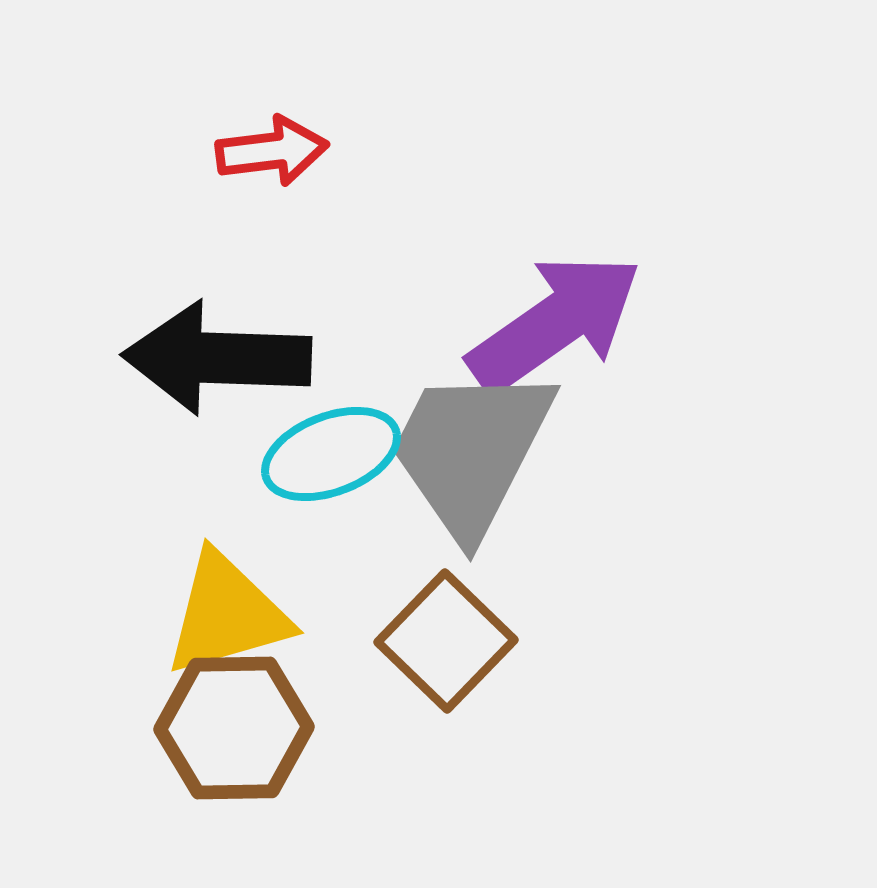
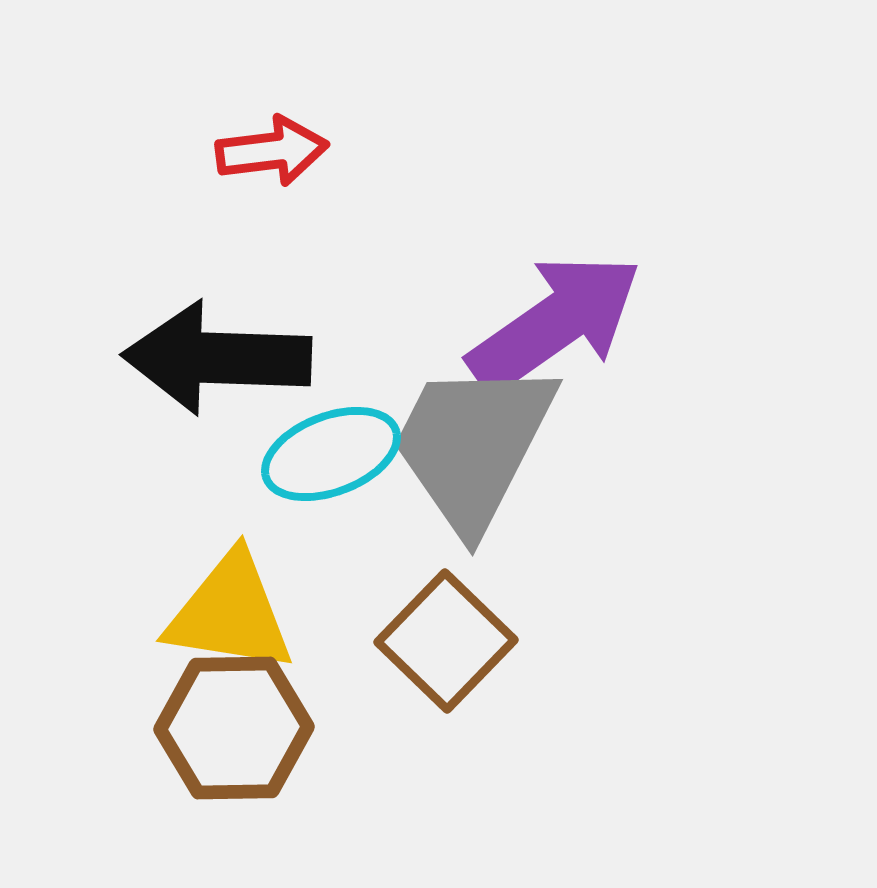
gray trapezoid: moved 2 px right, 6 px up
yellow triangle: moved 3 px right, 1 px up; rotated 25 degrees clockwise
